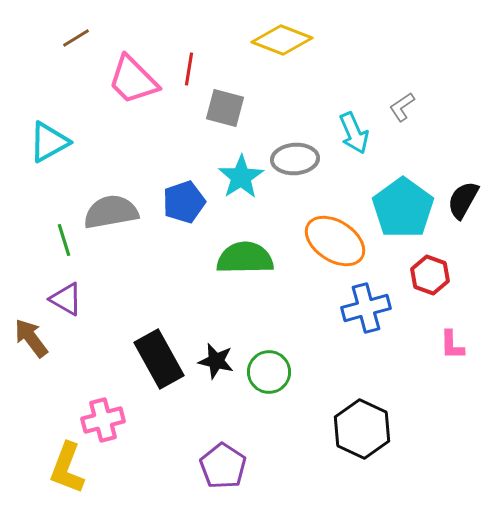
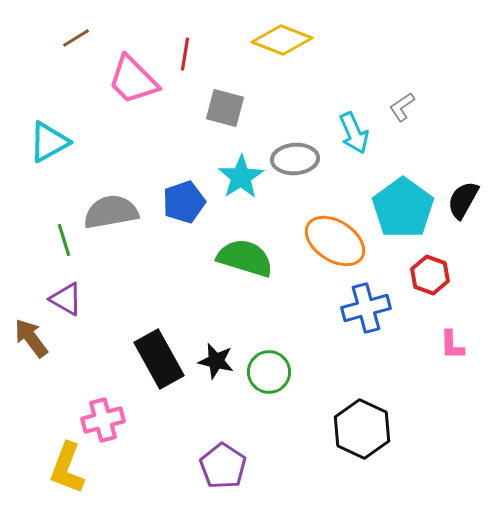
red line: moved 4 px left, 15 px up
green semicircle: rotated 18 degrees clockwise
